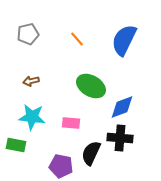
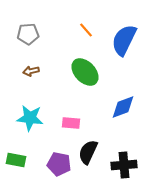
gray pentagon: rotated 10 degrees clockwise
orange line: moved 9 px right, 9 px up
brown arrow: moved 10 px up
green ellipse: moved 6 px left, 14 px up; rotated 16 degrees clockwise
blue diamond: moved 1 px right
cyan star: moved 2 px left, 1 px down
black cross: moved 4 px right, 27 px down; rotated 10 degrees counterclockwise
green rectangle: moved 15 px down
black semicircle: moved 3 px left, 1 px up
purple pentagon: moved 2 px left, 2 px up
